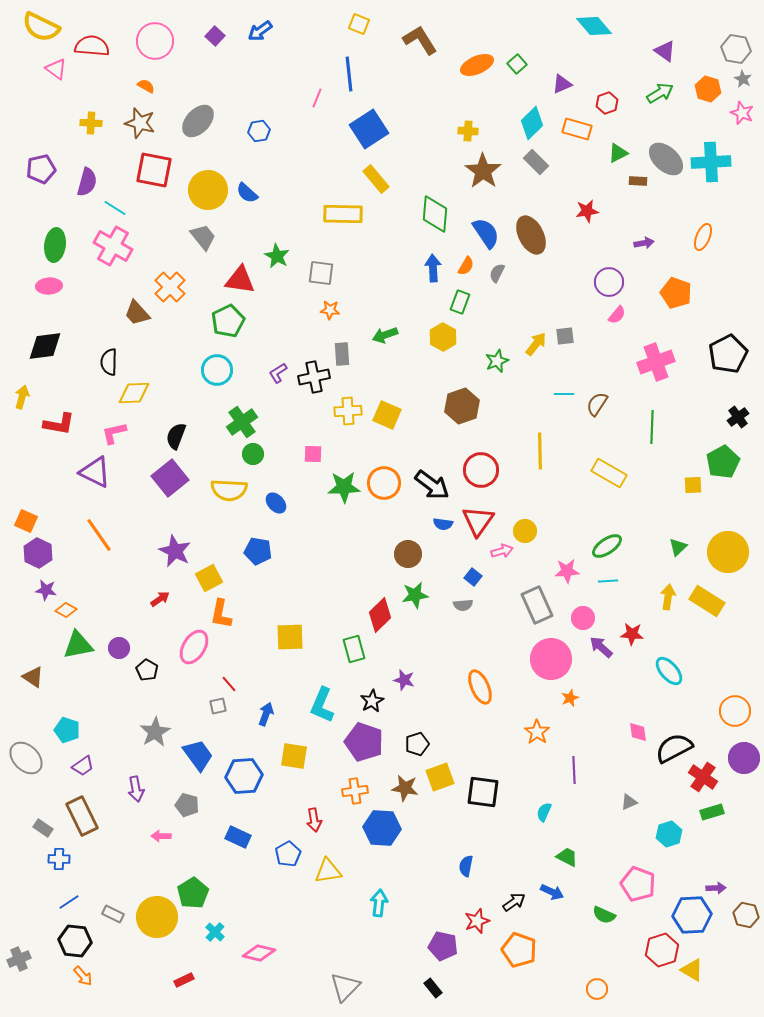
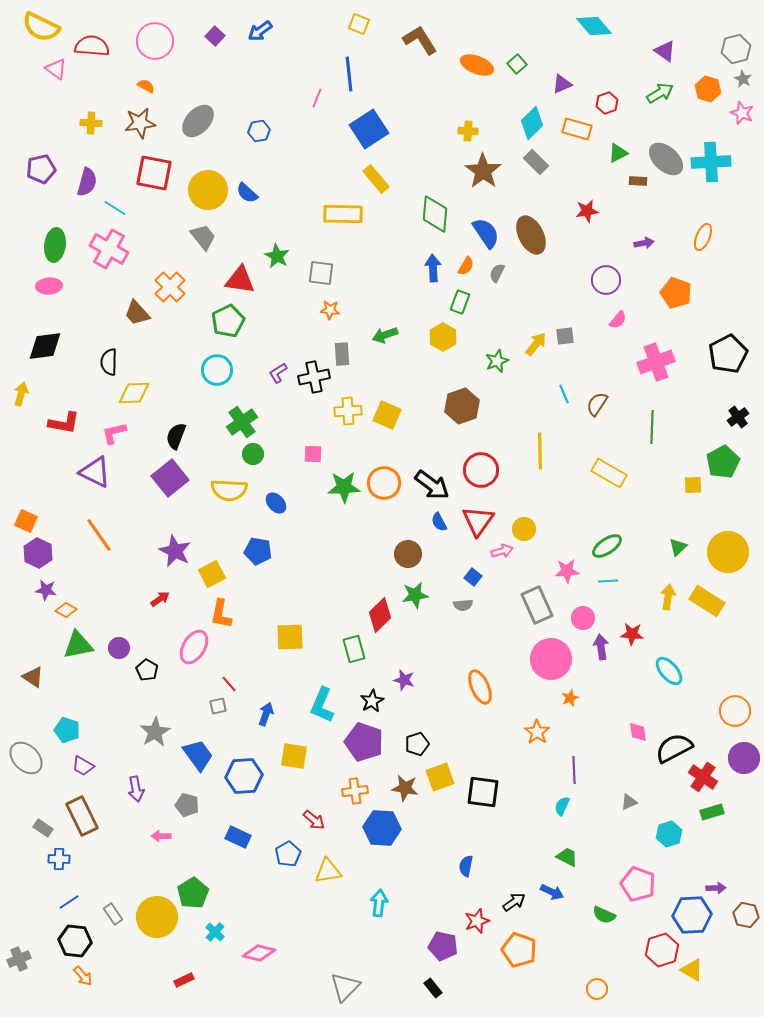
gray hexagon at (736, 49): rotated 24 degrees counterclockwise
orange ellipse at (477, 65): rotated 44 degrees clockwise
brown star at (140, 123): rotated 24 degrees counterclockwise
red square at (154, 170): moved 3 px down
pink cross at (113, 246): moved 4 px left, 3 px down
purple circle at (609, 282): moved 3 px left, 2 px up
pink semicircle at (617, 315): moved 1 px right, 5 px down
cyan line at (564, 394): rotated 66 degrees clockwise
yellow arrow at (22, 397): moved 1 px left, 3 px up
red L-shape at (59, 424): moved 5 px right, 1 px up
blue semicircle at (443, 524): moved 4 px left, 2 px up; rotated 54 degrees clockwise
yellow circle at (525, 531): moved 1 px left, 2 px up
yellow square at (209, 578): moved 3 px right, 4 px up
purple arrow at (601, 647): rotated 40 degrees clockwise
purple trapezoid at (83, 766): rotated 65 degrees clockwise
cyan semicircle at (544, 812): moved 18 px right, 6 px up
red arrow at (314, 820): rotated 40 degrees counterclockwise
gray rectangle at (113, 914): rotated 30 degrees clockwise
